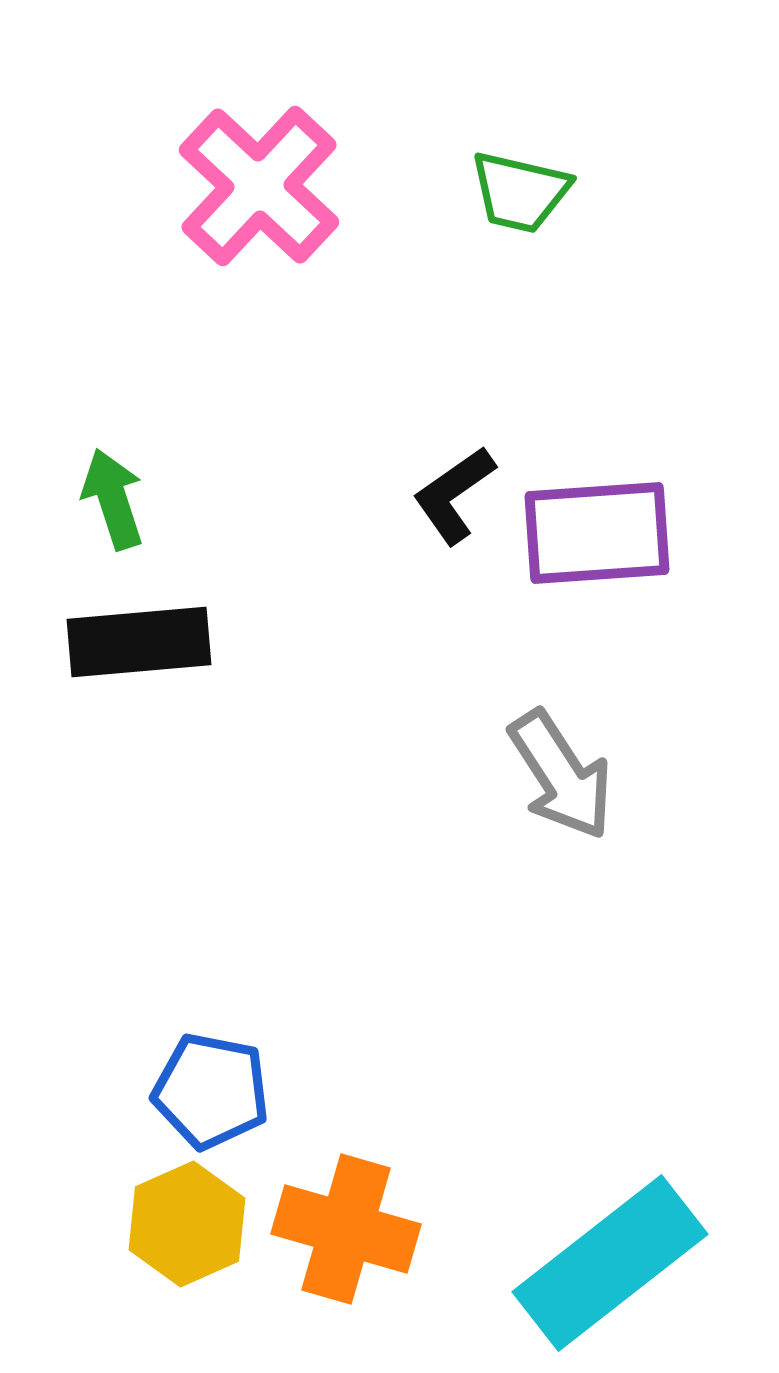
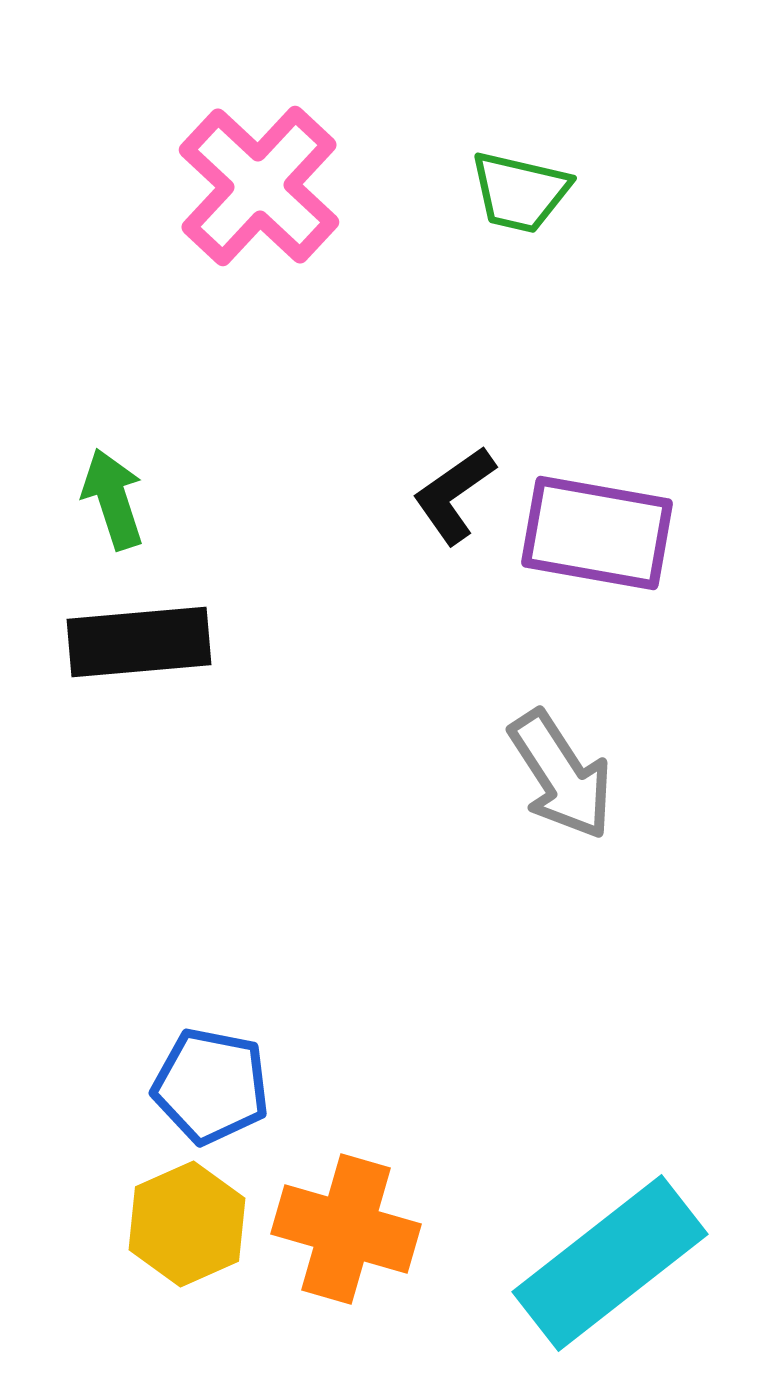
purple rectangle: rotated 14 degrees clockwise
blue pentagon: moved 5 px up
